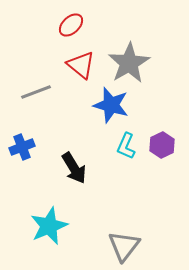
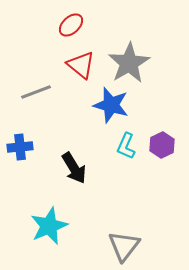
blue cross: moved 2 px left; rotated 15 degrees clockwise
